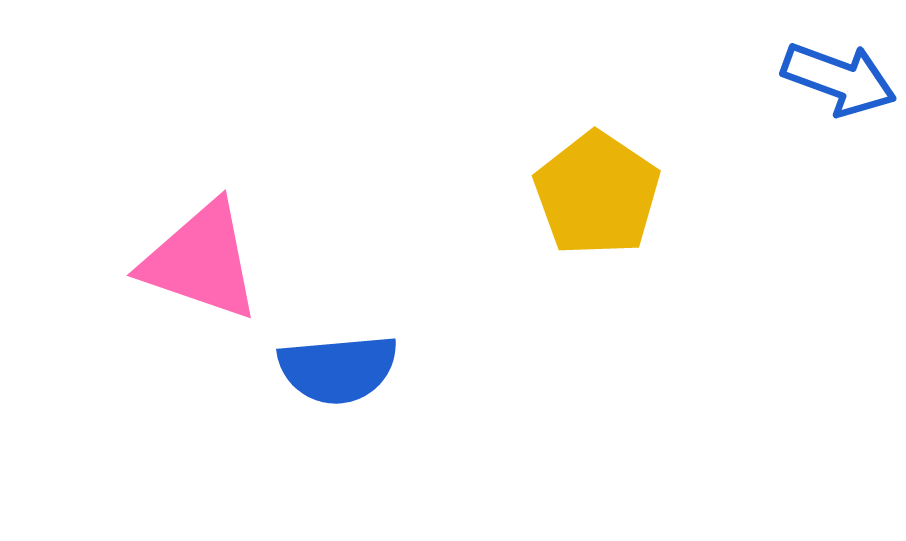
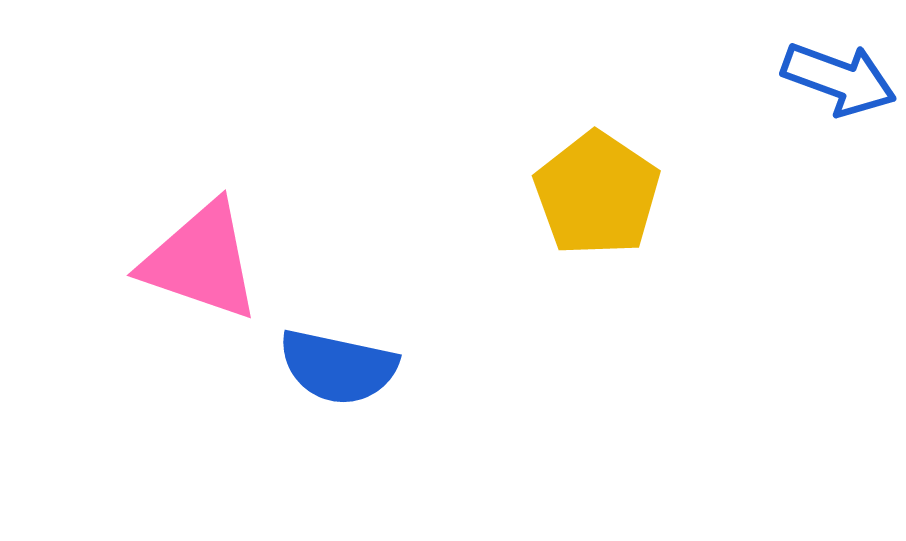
blue semicircle: moved 2 px up; rotated 17 degrees clockwise
